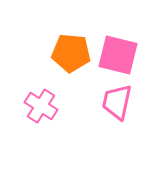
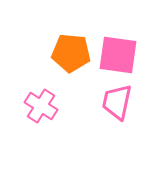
pink square: rotated 6 degrees counterclockwise
